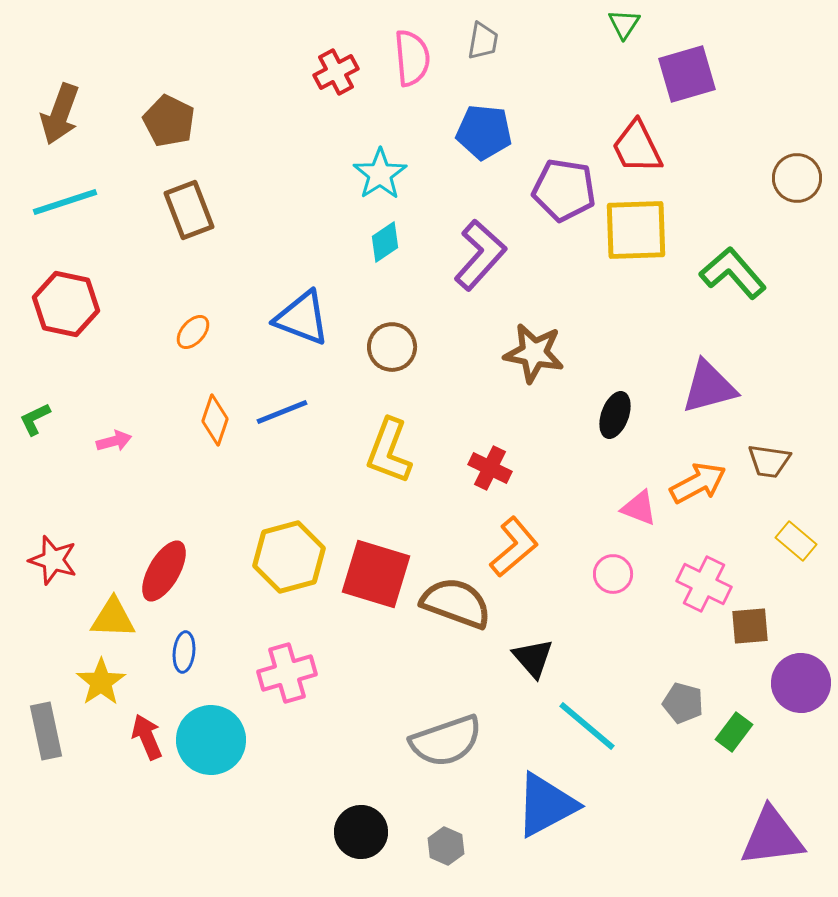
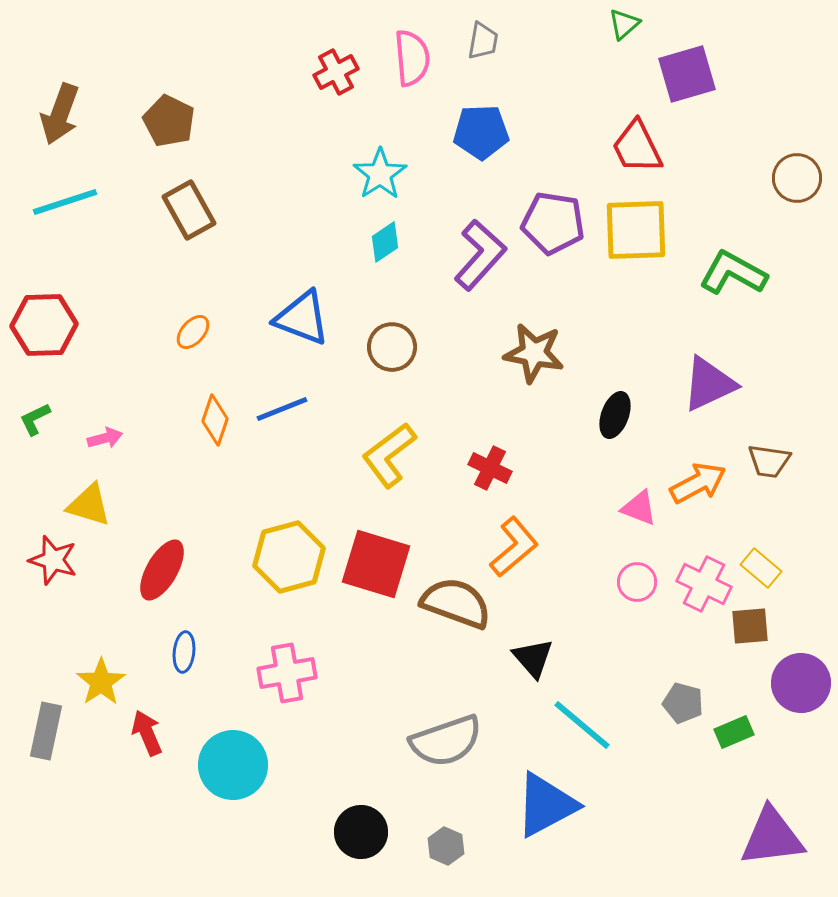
green triangle at (624, 24): rotated 16 degrees clockwise
blue pentagon at (484, 132): moved 3 px left; rotated 8 degrees counterclockwise
purple pentagon at (564, 190): moved 11 px left, 33 px down
brown rectangle at (189, 210): rotated 8 degrees counterclockwise
green L-shape at (733, 273): rotated 20 degrees counterclockwise
red hexagon at (66, 304): moved 22 px left, 21 px down; rotated 14 degrees counterclockwise
purple triangle at (709, 387): moved 3 px up; rotated 10 degrees counterclockwise
blue line at (282, 412): moved 3 px up
pink arrow at (114, 441): moved 9 px left, 3 px up
yellow L-shape at (389, 451): moved 4 px down; rotated 32 degrees clockwise
yellow rectangle at (796, 541): moved 35 px left, 27 px down
red ellipse at (164, 571): moved 2 px left, 1 px up
red square at (376, 574): moved 10 px up
pink circle at (613, 574): moved 24 px right, 8 px down
yellow triangle at (113, 618): moved 24 px left, 113 px up; rotated 15 degrees clockwise
pink cross at (287, 673): rotated 6 degrees clockwise
cyan line at (587, 726): moved 5 px left, 1 px up
gray rectangle at (46, 731): rotated 24 degrees clockwise
green rectangle at (734, 732): rotated 30 degrees clockwise
red arrow at (147, 737): moved 4 px up
cyan circle at (211, 740): moved 22 px right, 25 px down
